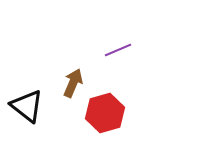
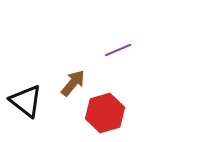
brown arrow: rotated 16 degrees clockwise
black triangle: moved 1 px left, 5 px up
